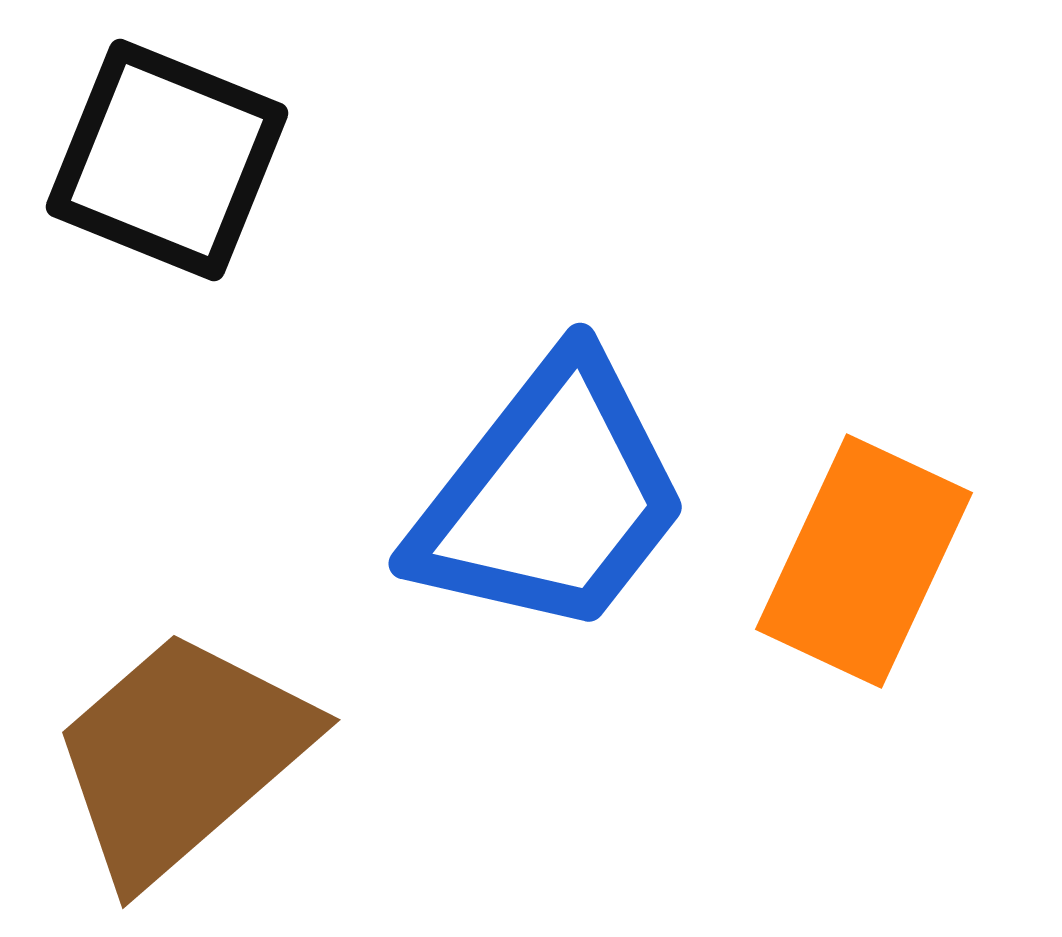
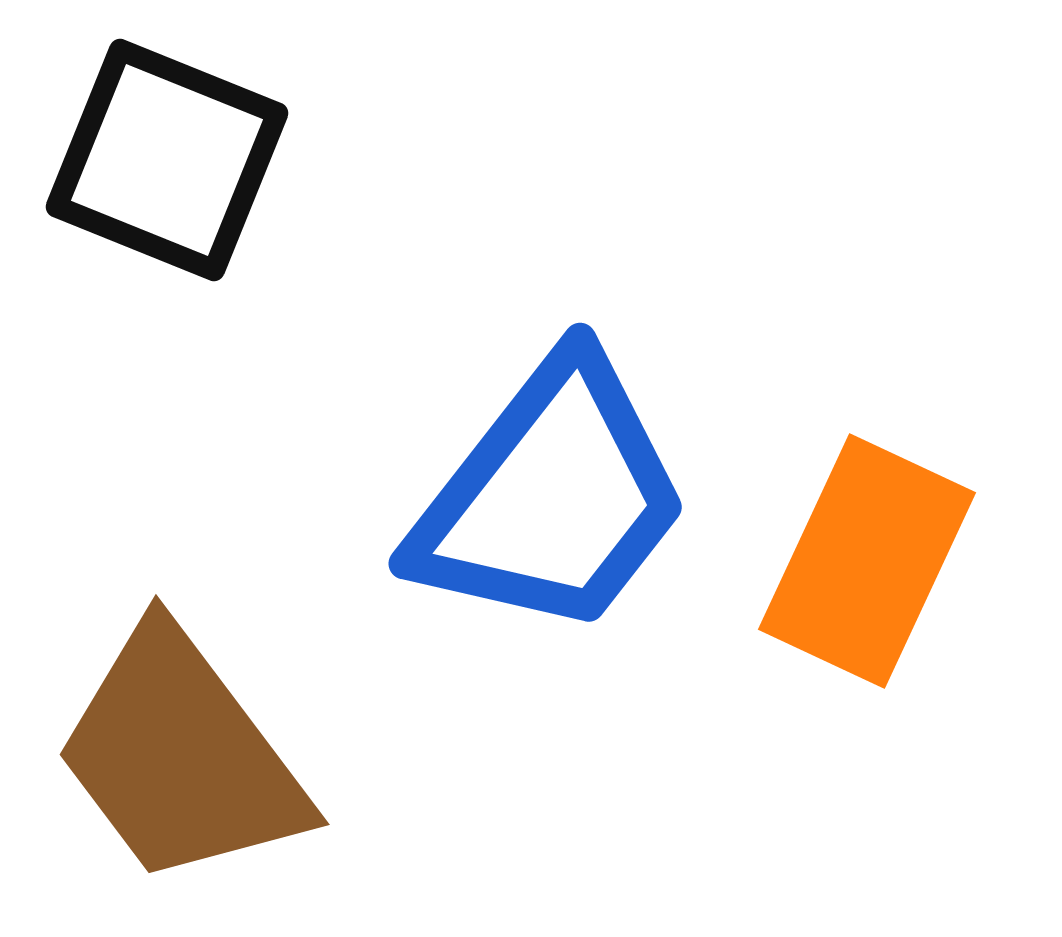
orange rectangle: moved 3 px right
brown trapezoid: rotated 86 degrees counterclockwise
